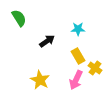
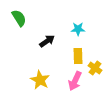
yellow rectangle: rotated 28 degrees clockwise
pink arrow: moved 1 px left, 1 px down
